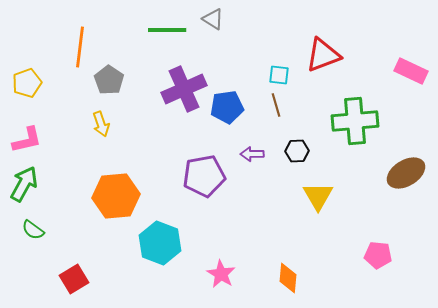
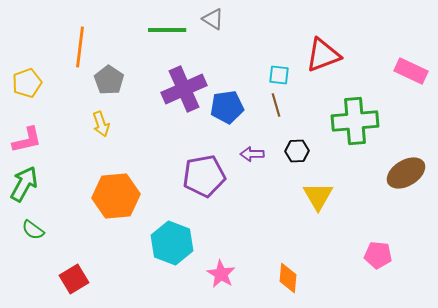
cyan hexagon: moved 12 px right
